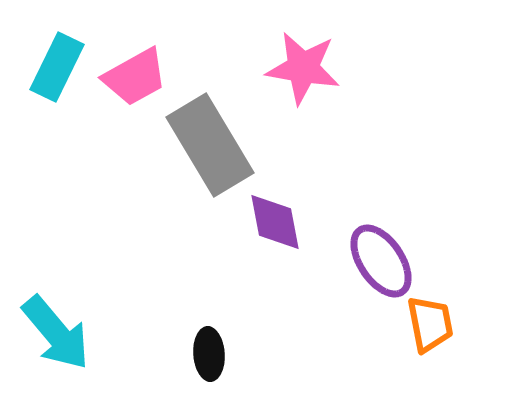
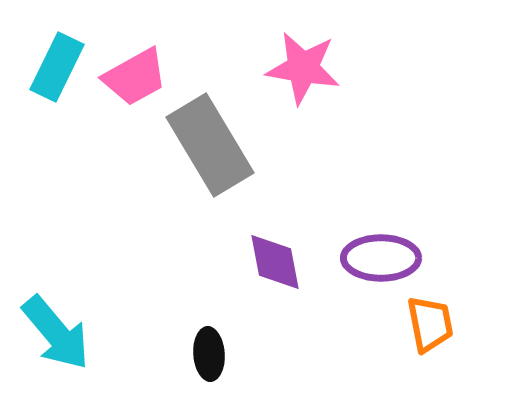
purple diamond: moved 40 px down
purple ellipse: moved 3 px up; rotated 56 degrees counterclockwise
